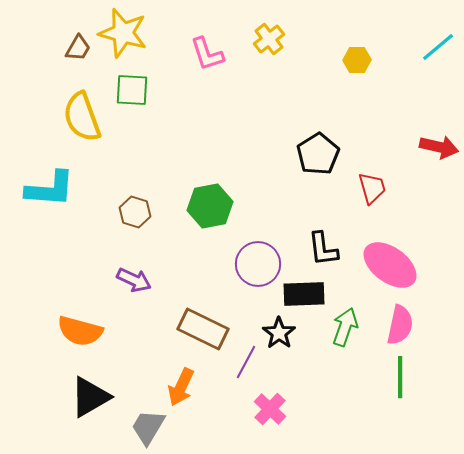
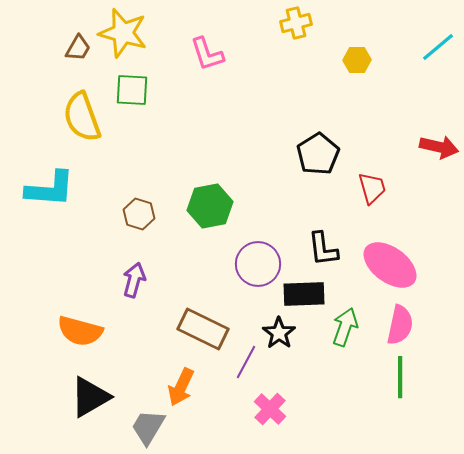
yellow cross: moved 27 px right, 16 px up; rotated 24 degrees clockwise
brown hexagon: moved 4 px right, 2 px down
purple arrow: rotated 100 degrees counterclockwise
